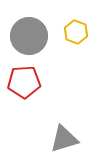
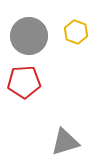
gray triangle: moved 1 px right, 3 px down
